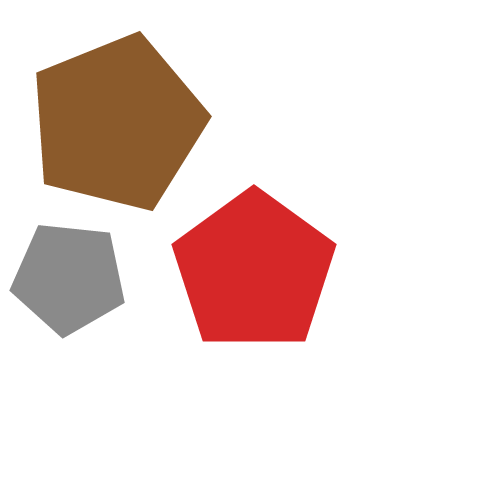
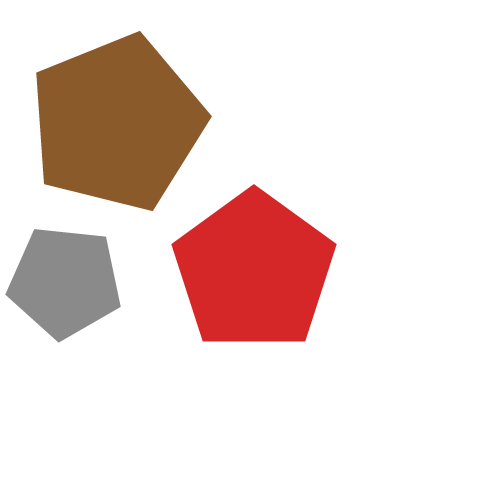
gray pentagon: moved 4 px left, 4 px down
